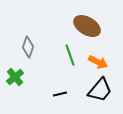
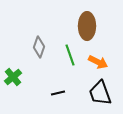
brown ellipse: rotated 60 degrees clockwise
gray diamond: moved 11 px right
green cross: moved 2 px left
black trapezoid: moved 3 px down; rotated 120 degrees clockwise
black line: moved 2 px left, 1 px up
